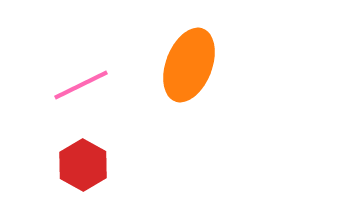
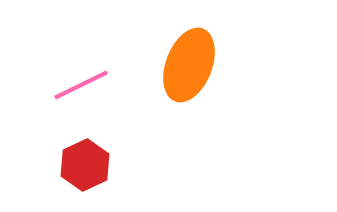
red hexagon: moved 2 px right; rotated 6 degrees clockwise
